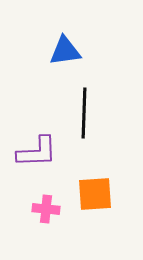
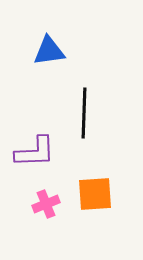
blue triangle: moved 16 px left
purple L-shape: moved 2 px left
pink cross: moved 5 px up; rotated 28 degrees counterclockwise
